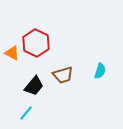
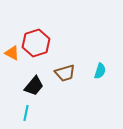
red hexagon: rotated 16 degrees clockwise
brown trapezoid: moved 2 px right, 2 px up
cyan line: rotated 28 degrees counterclockwise
